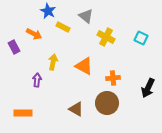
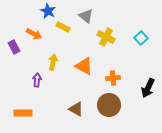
cyan square: rotated 24 degrees clockwise
brown circle: moved 2 px right, 2 px down
